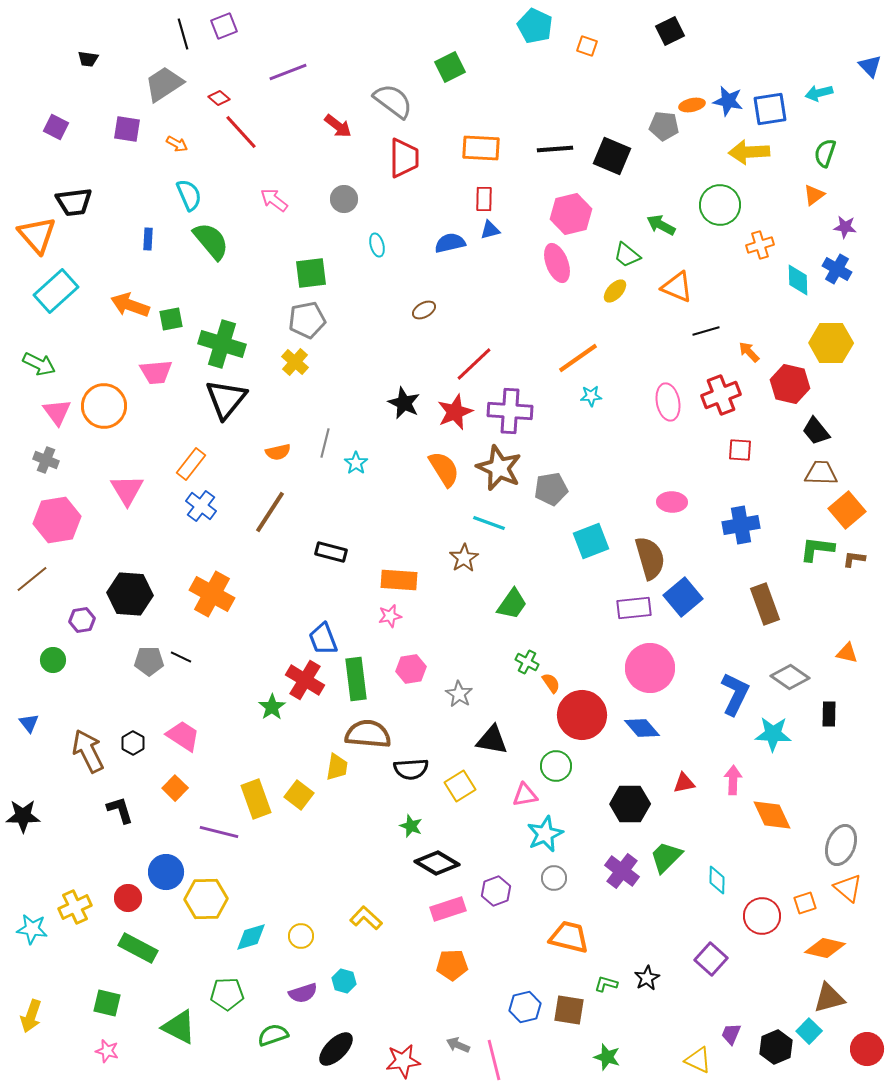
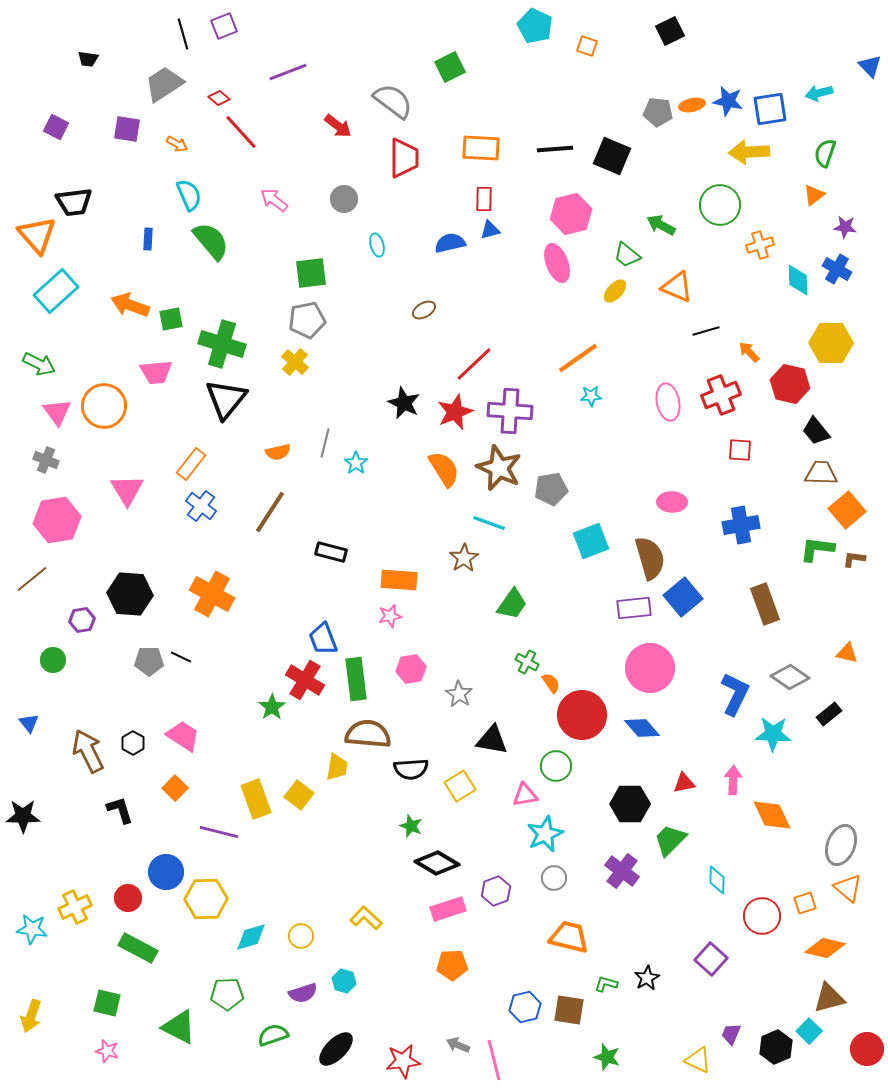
gray pentagon at (664, 126): moved 6 px left, 14 px up
black rectangle at (829, 714): rotated 50 degrees clockwise
green trapezoid at (666, 857): moved 4 px right, 17 px up
